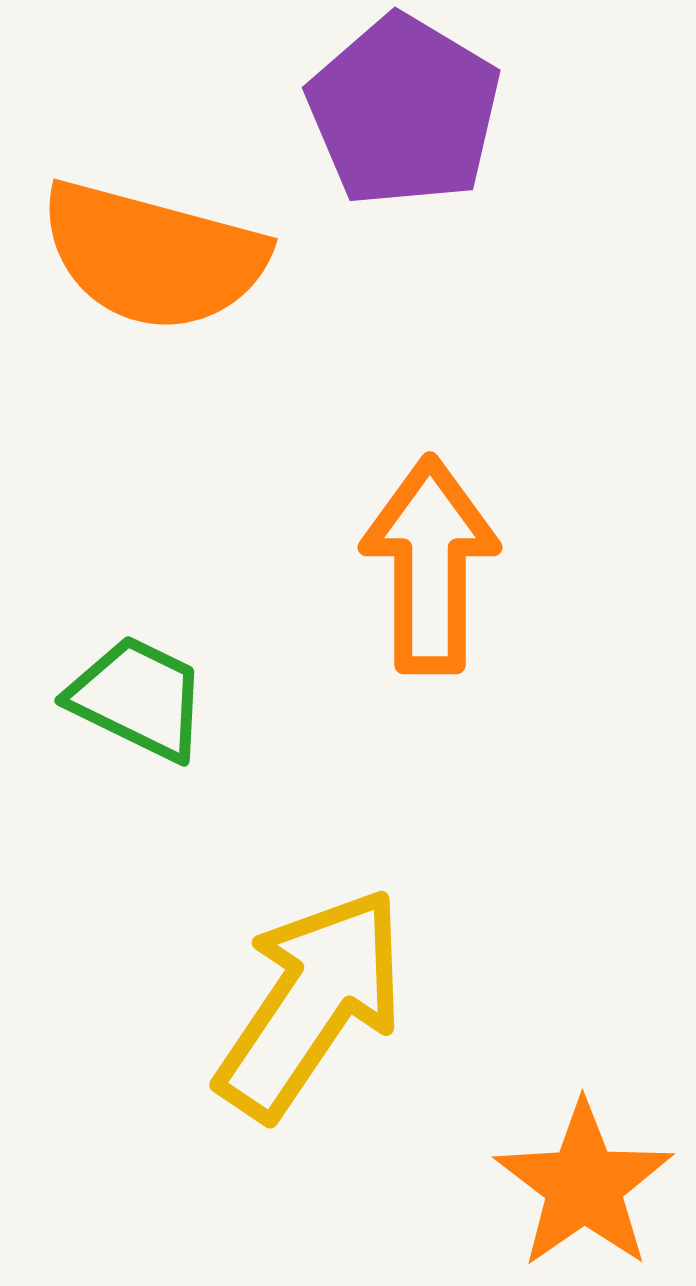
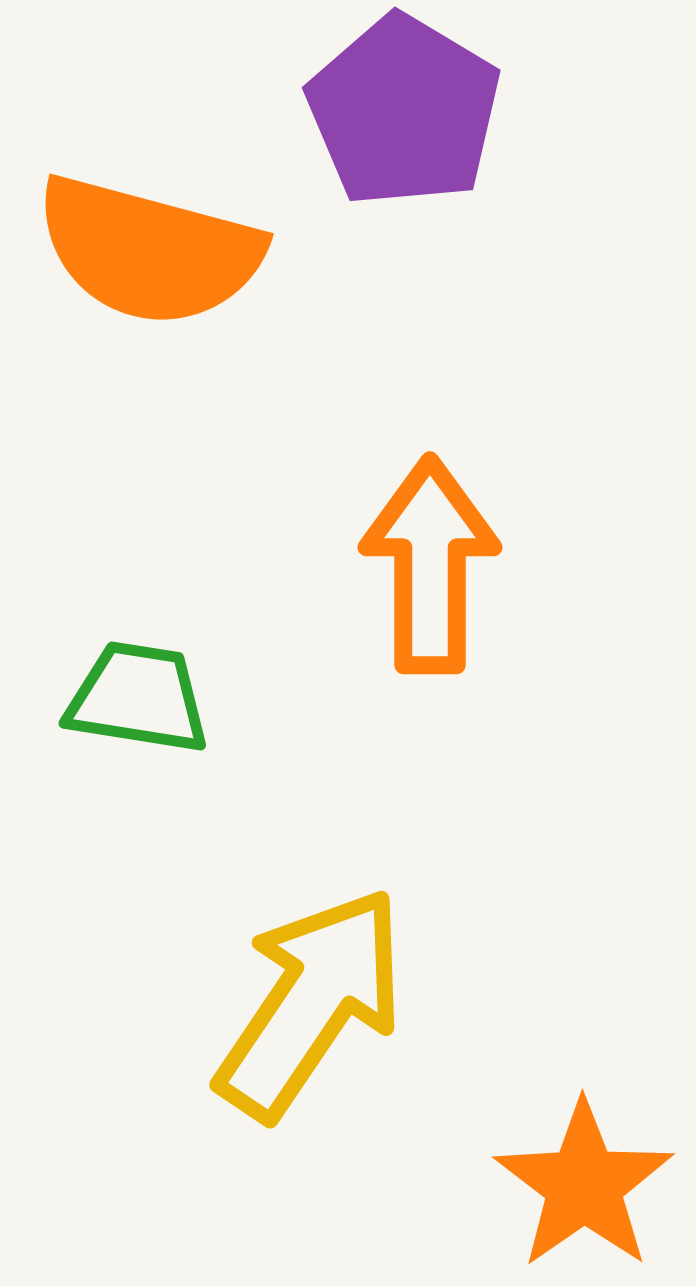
orange semicircle: moved 4 px left, 5 px up
green trapezoid: rotated 17 degrees counterclockwise
